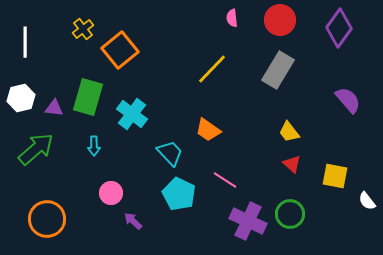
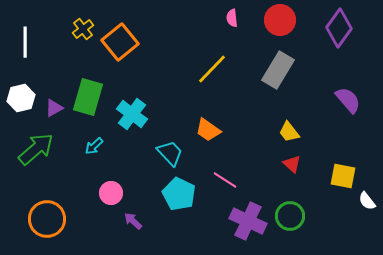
orange square: moved 8 px up
purple triangle: rotated 36 degrees counterclockwise
cyan arrow: rotated 48 degrees clockwise
yellow square: moved 8 px right
green circle: moved 2 px down
